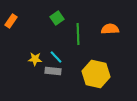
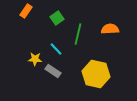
orange rectangle: moved 15 px right, 10 px up
green line: rotated 15 degrees clockwise
cyan line: moved 8 px up
gray rectangle: rotated 28 degrees clockwise
